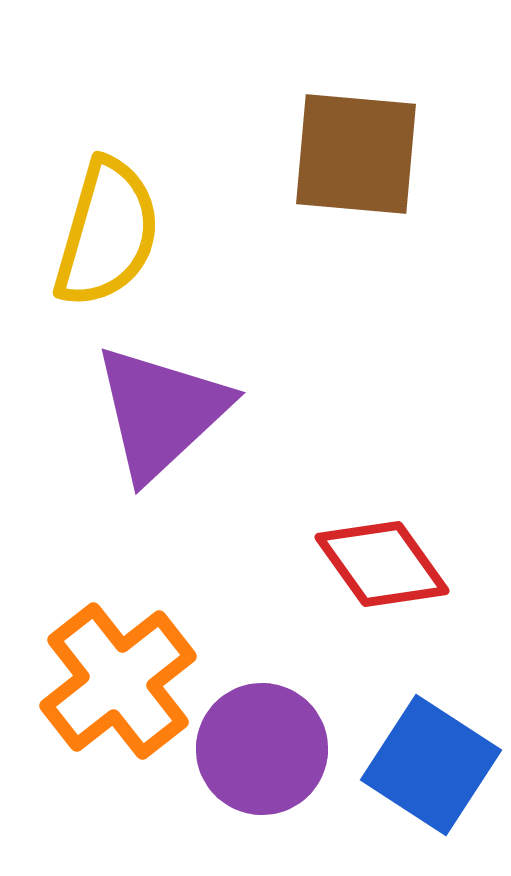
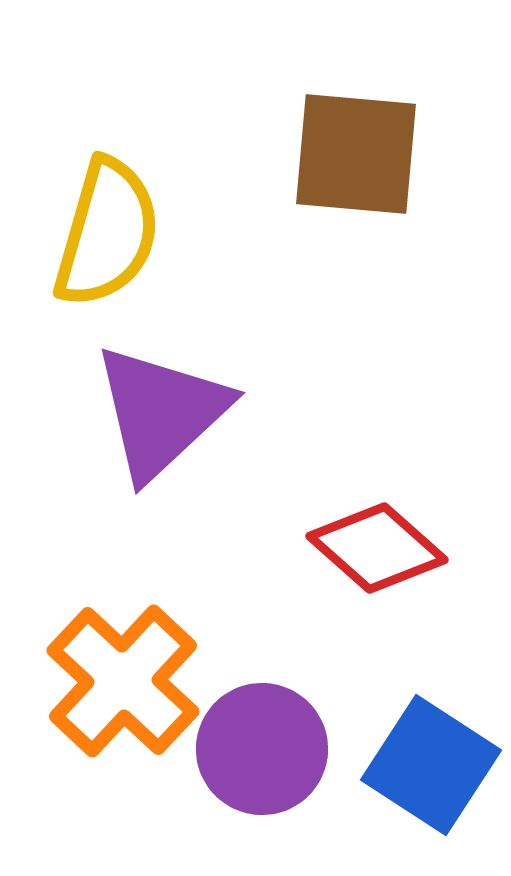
red diamond: moved 5 px left, 16 px up; rotated 13 degrees counterclockwise
orange cross: moved 5 px right; rotated 9 degrees counterclockwise
